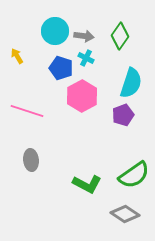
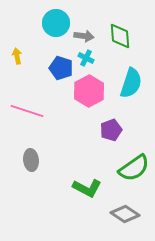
cyan circle: moved 1 px right, 8 px up
green diamond: rotated 40 degrees counterclockwise
yellow arrow: rotated 21 degrees clockwise
pink hexagon: moved 7 px right, 5 px up
purple pentagon: moved 12 px left, 15 px down
green semicircle: moved 7 px up
green L-shape: moved 4 px down
